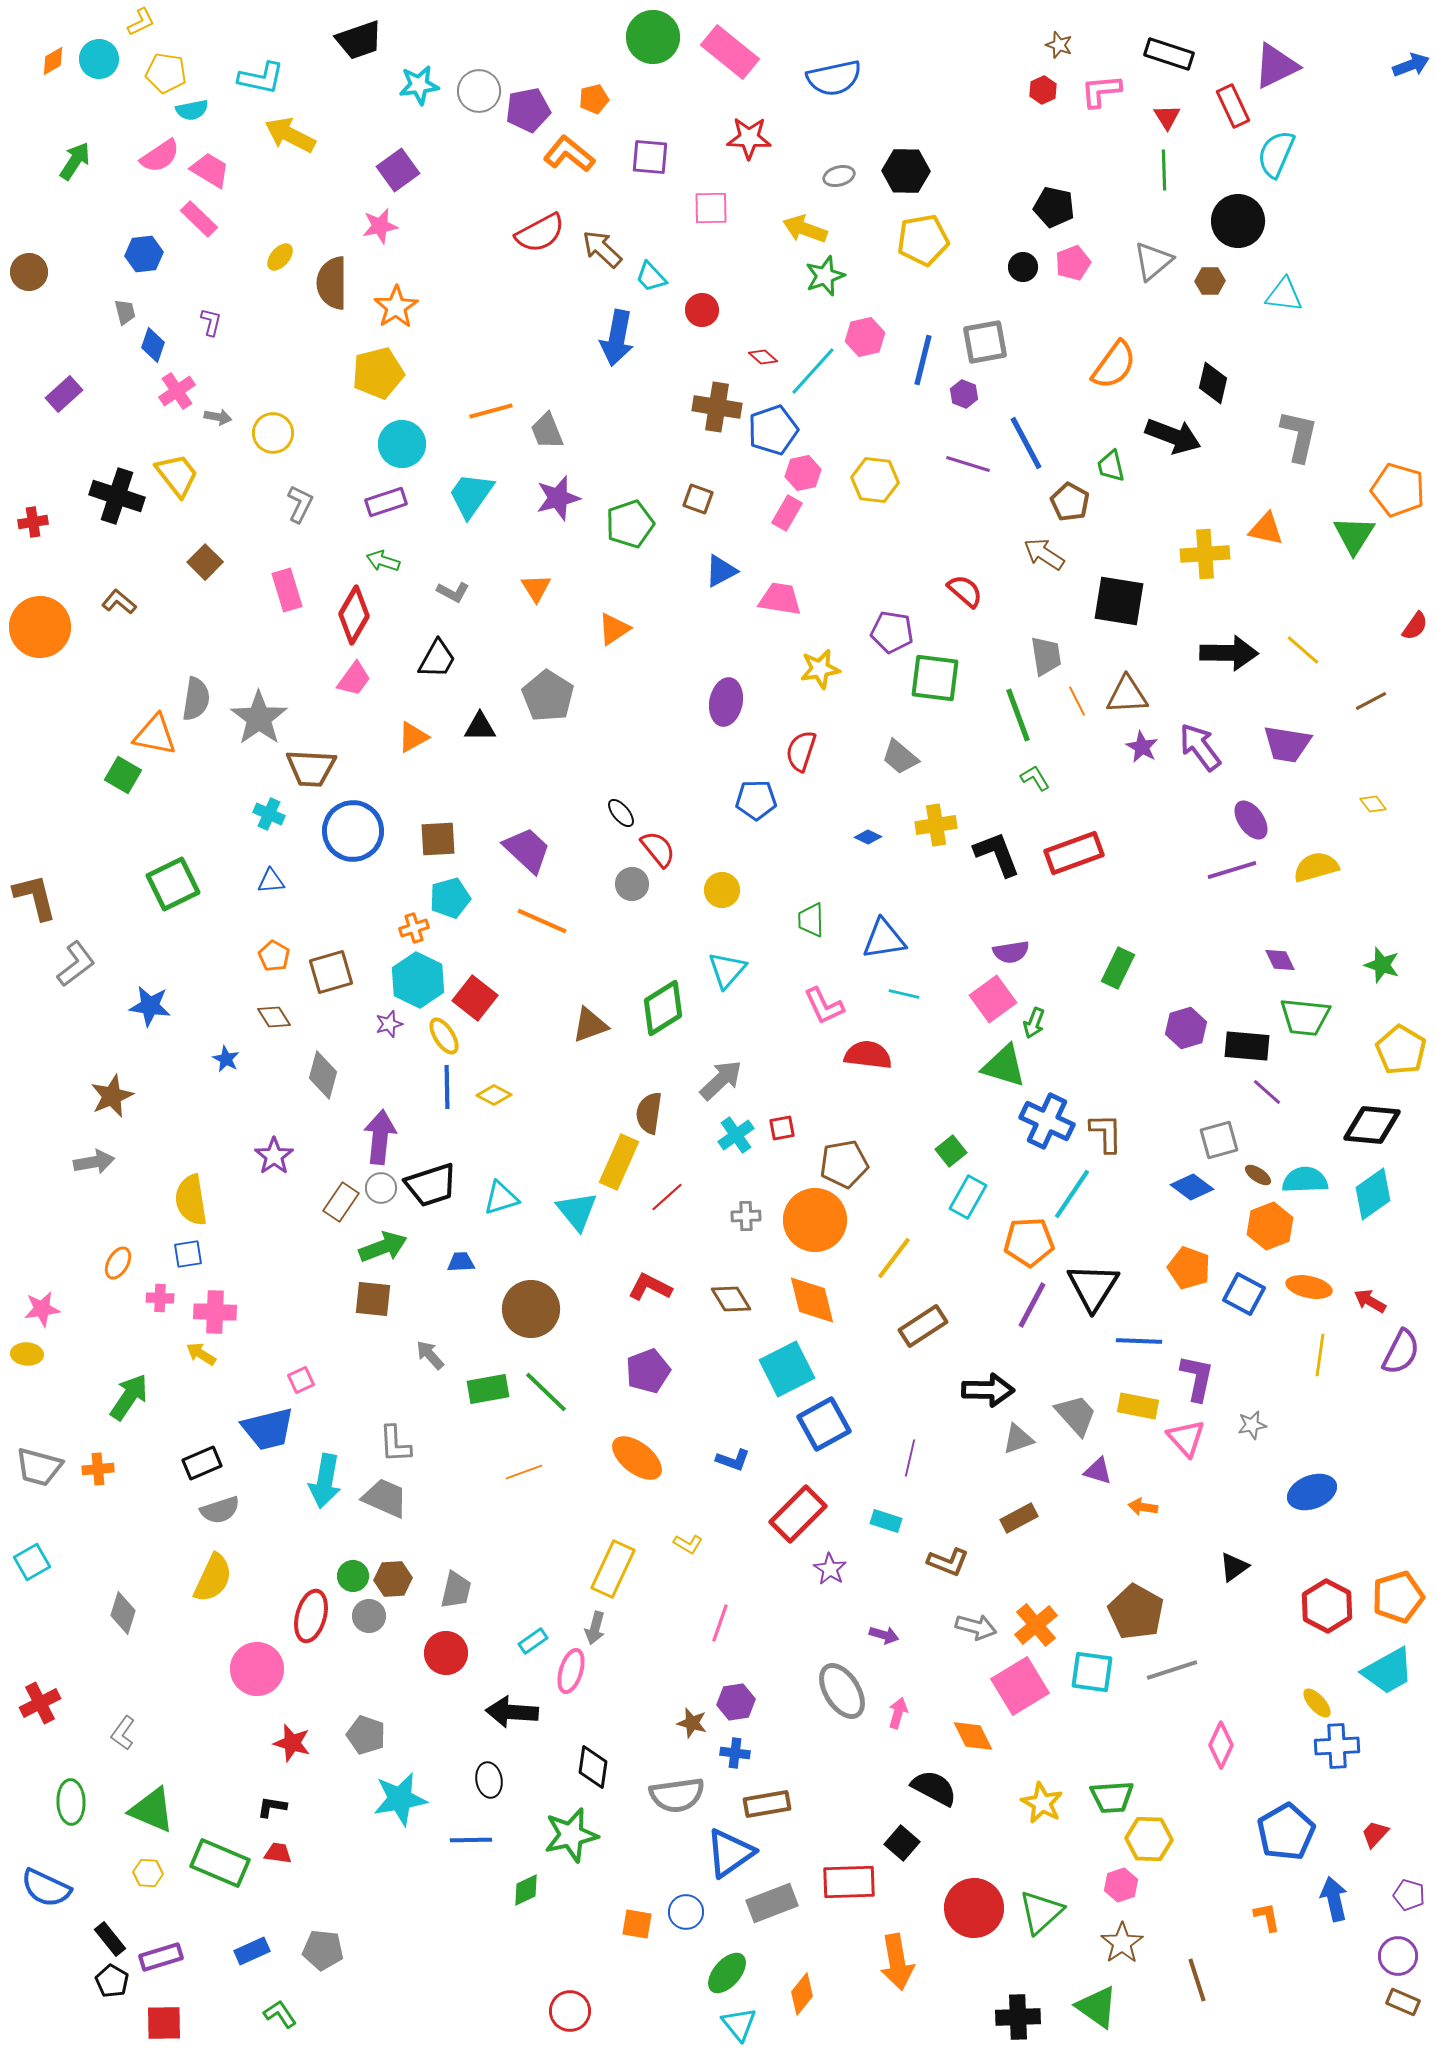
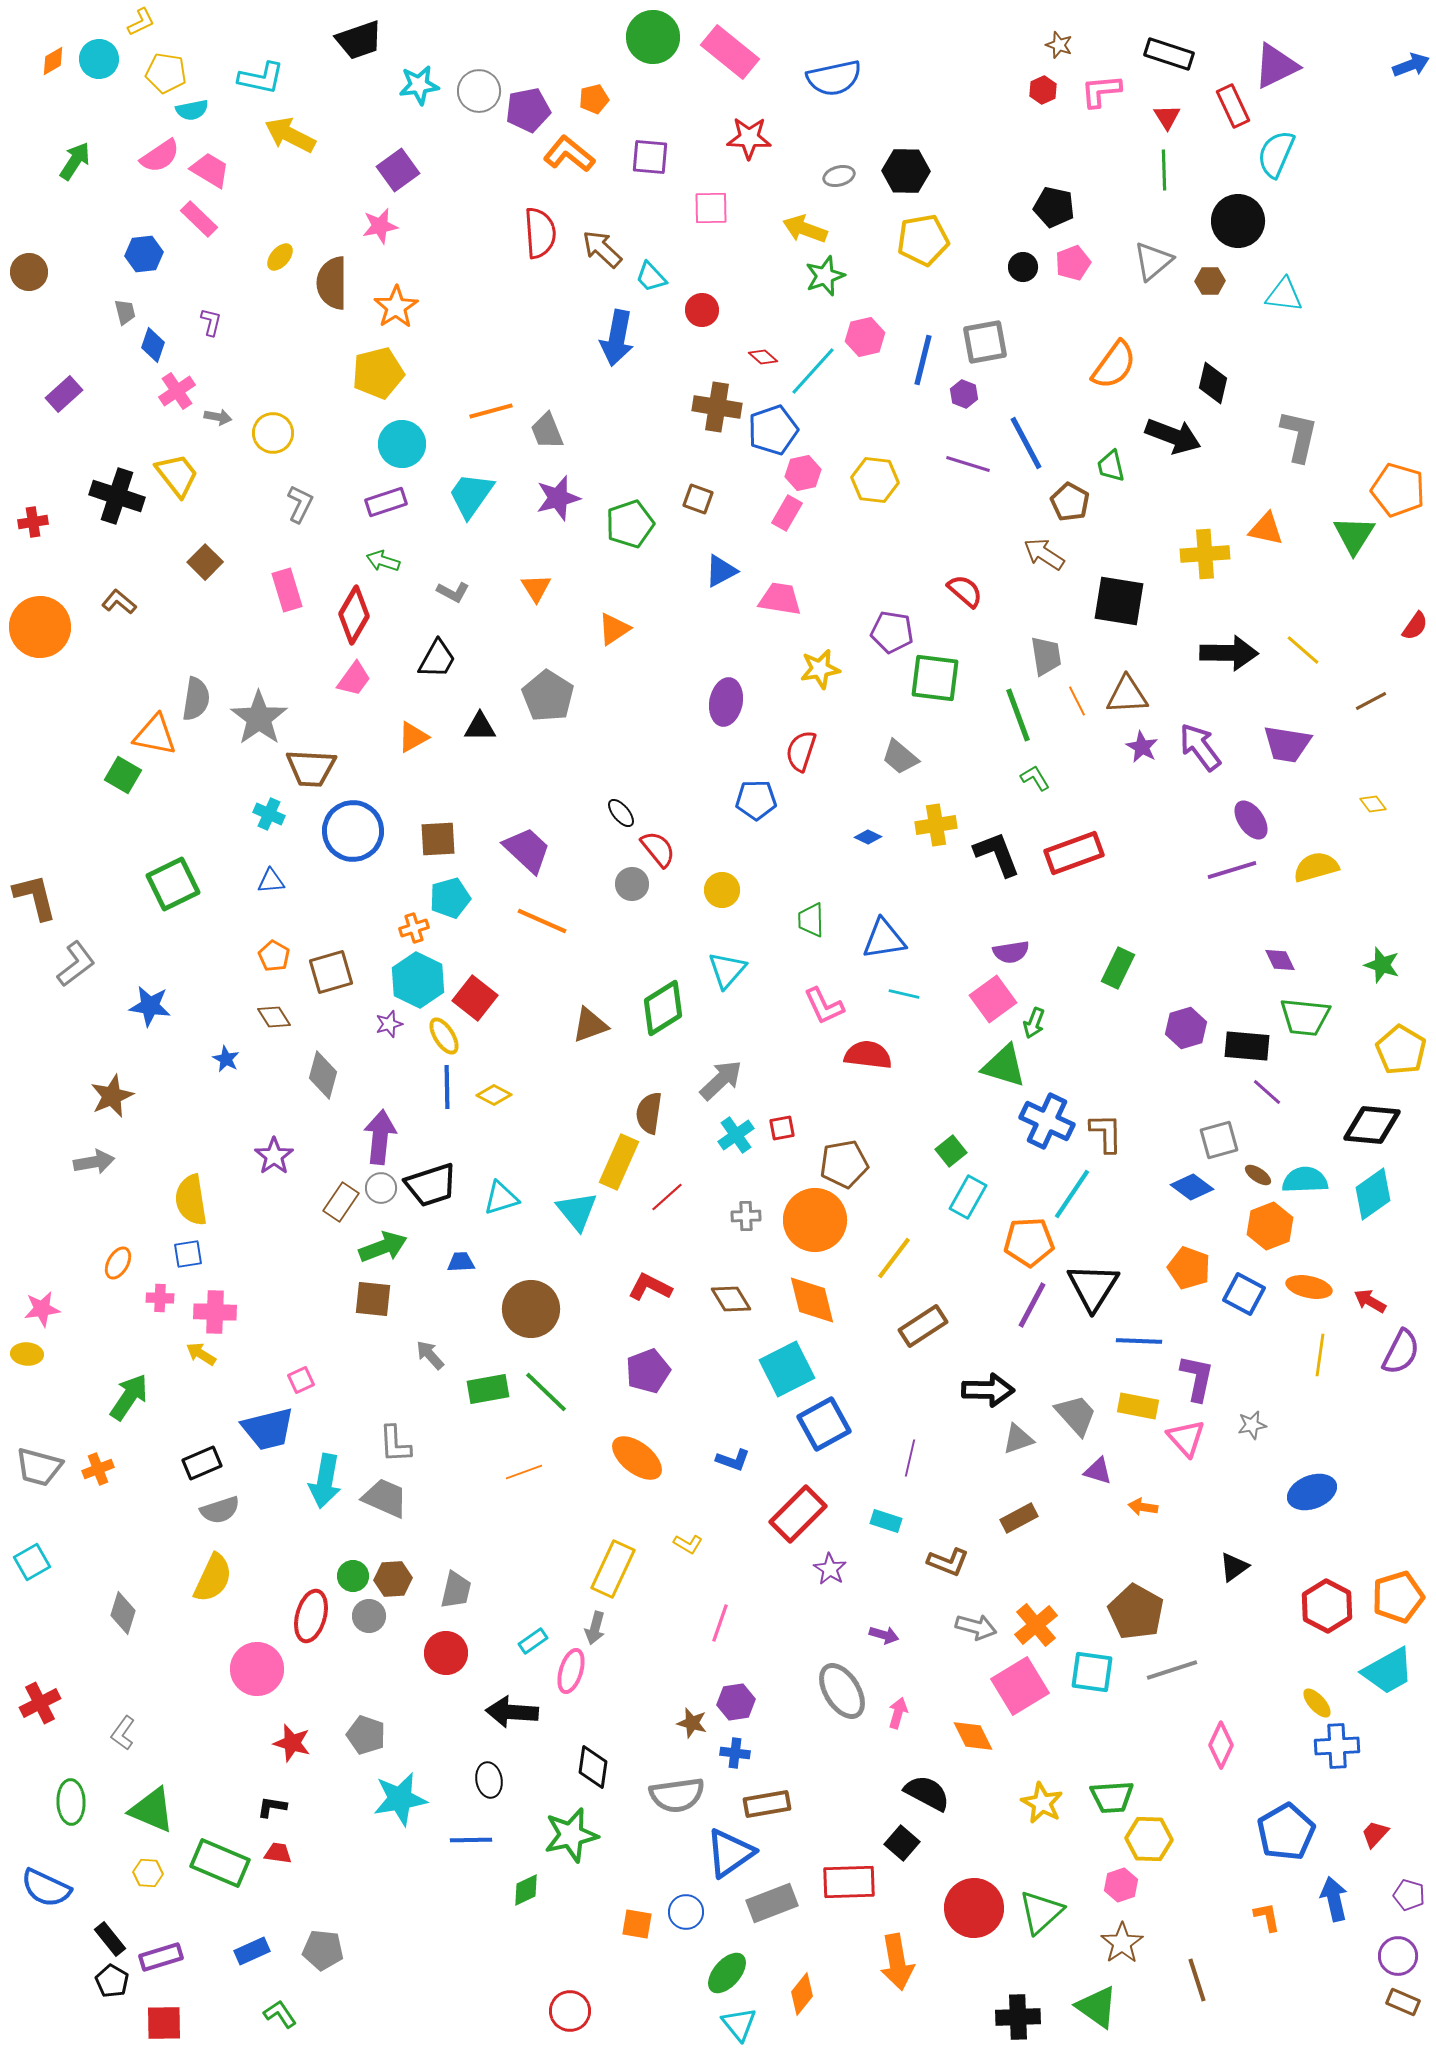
red semicircle at (540, 233): rotated 66 degrees counterclockwise
orange cross at (98, 1469): rotated 16 degrees counterclockwise
black semicircle at (934, 1788): moved 7 px left, 5 px down
